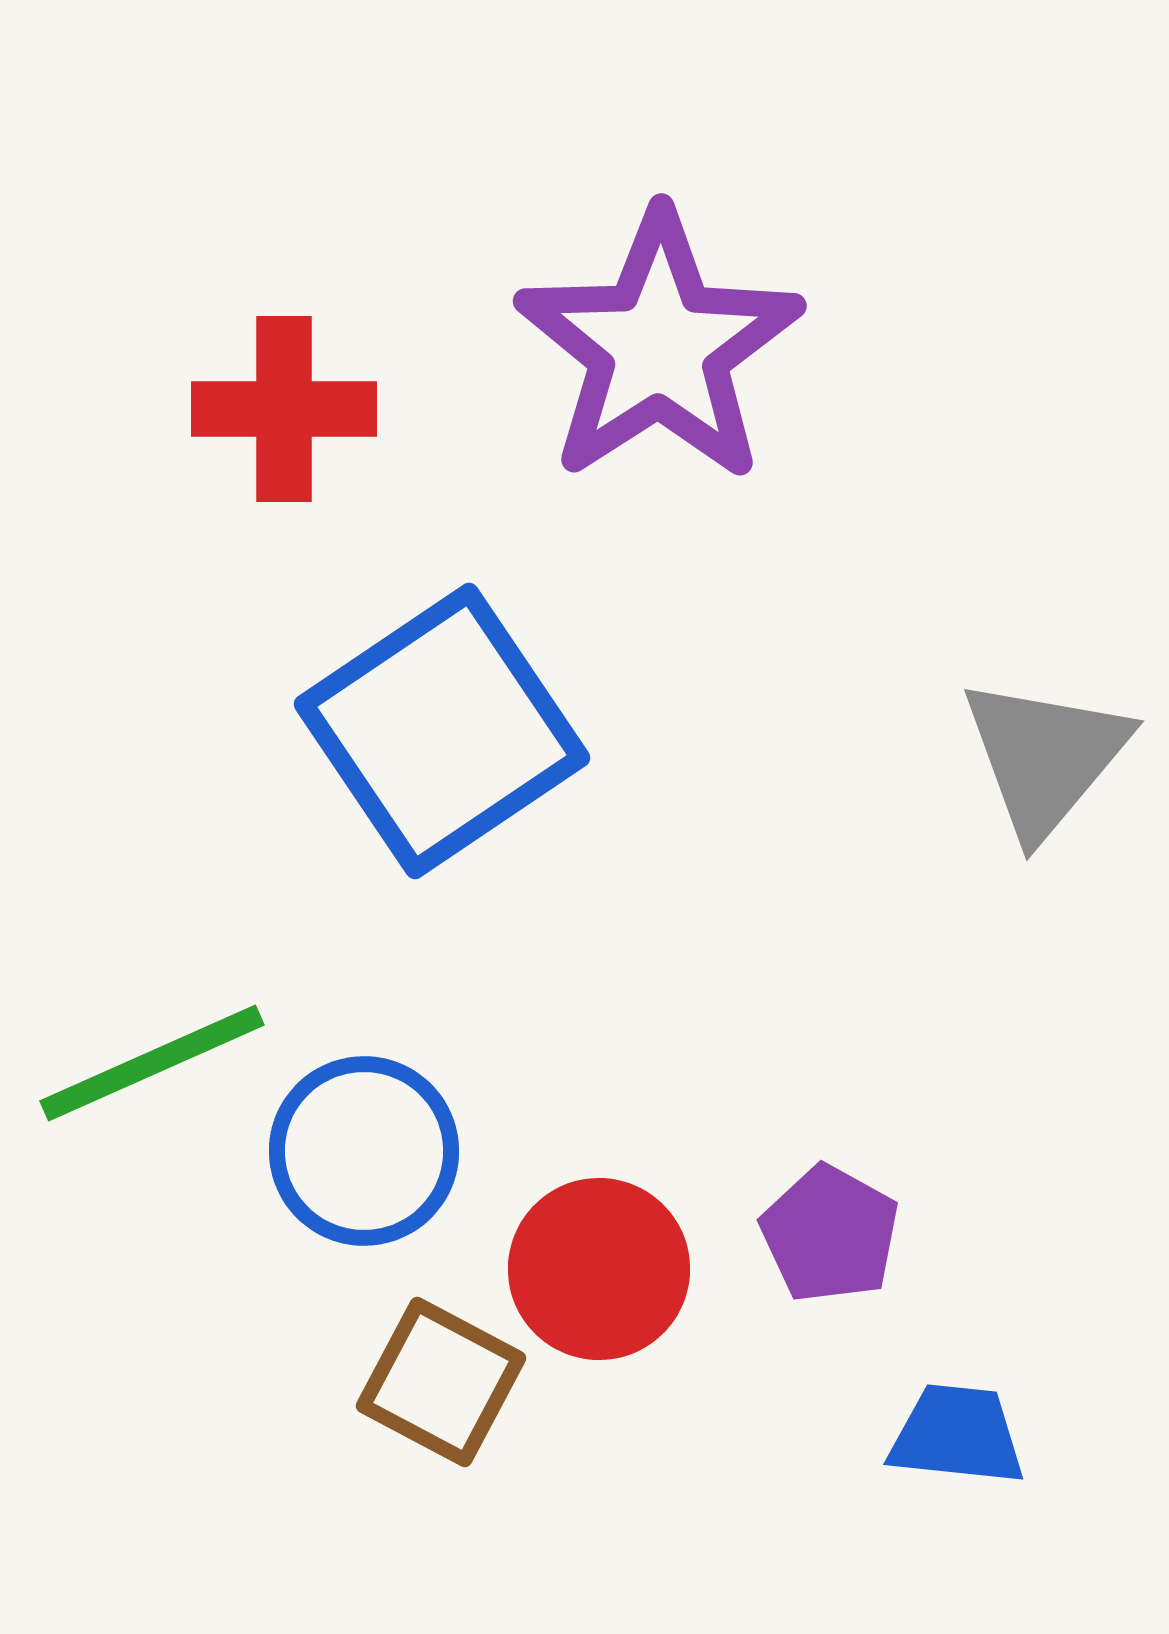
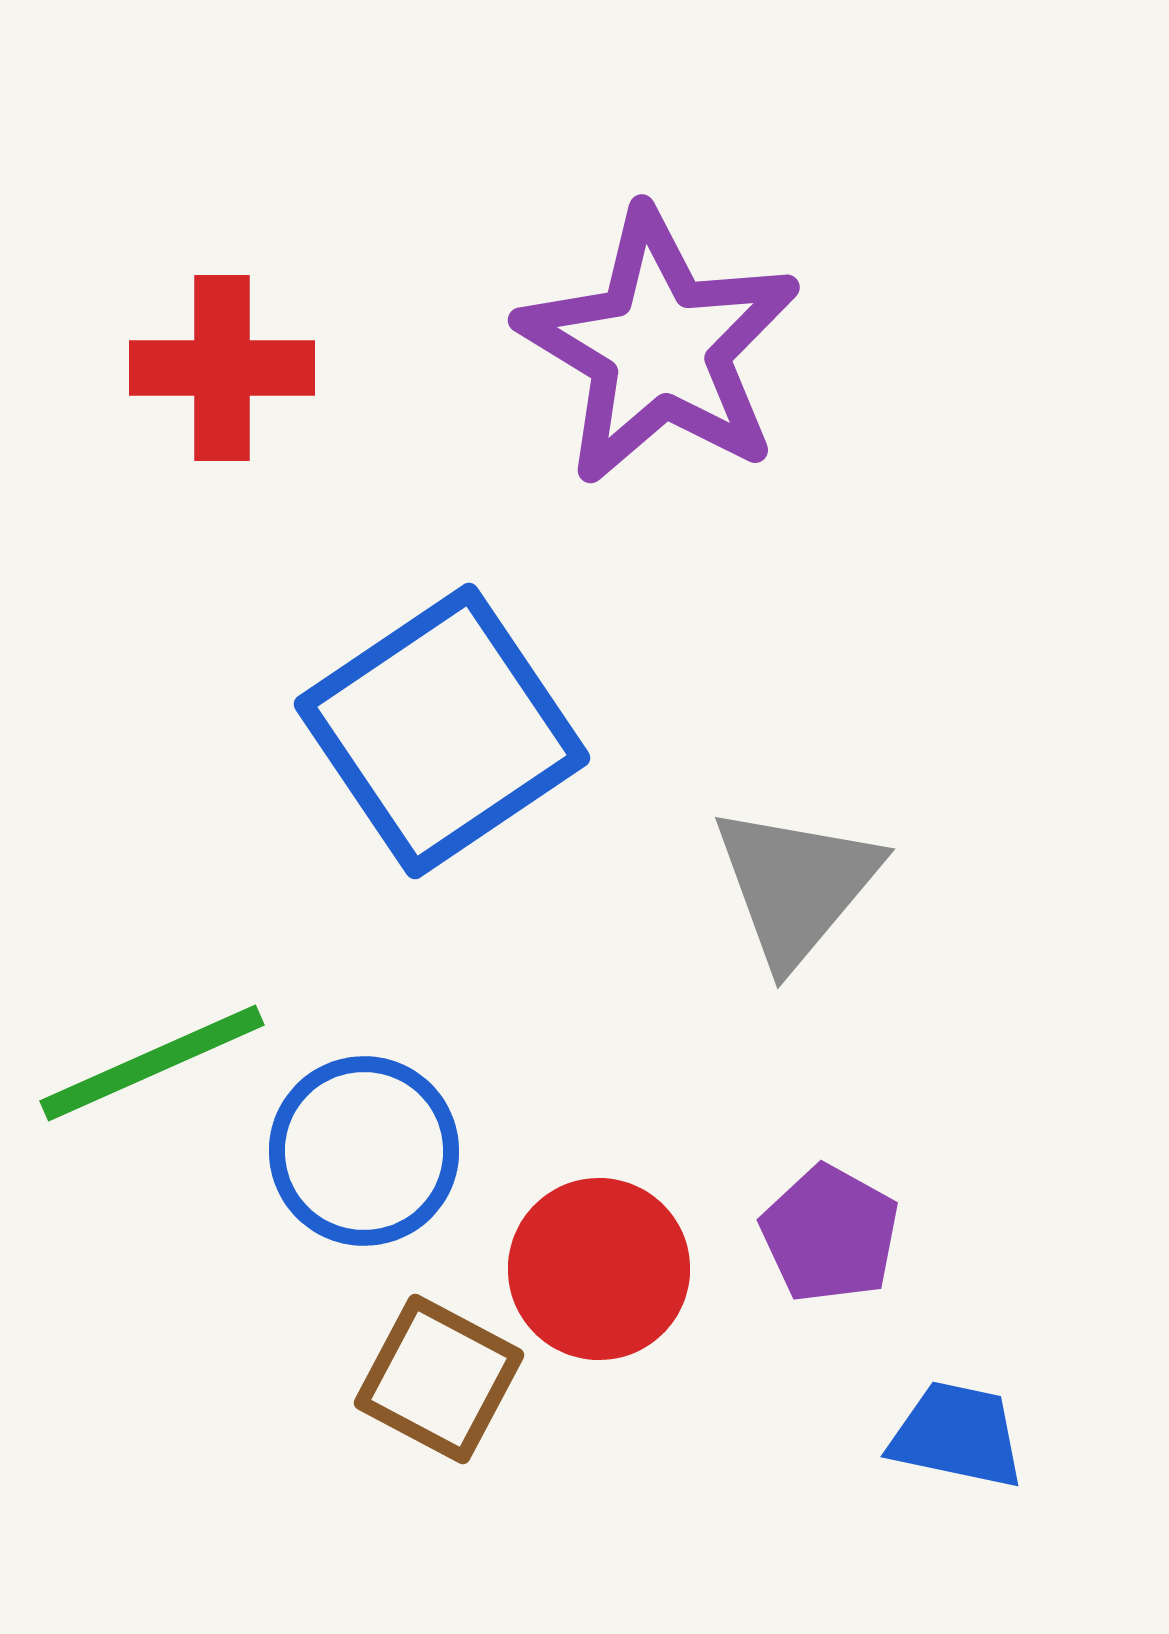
purple star: rotated 8 degrees counterclockwise
red cross: moved 62 px left, 41 px up
gray triangle: moved 249 px left, 128 px down
brown square: moved 2 px left, 3 px up
blue trapezoid: rotated 6 degrees clockwise
